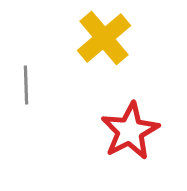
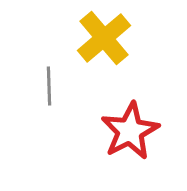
gray line: moved 23 px right, 1 px down
